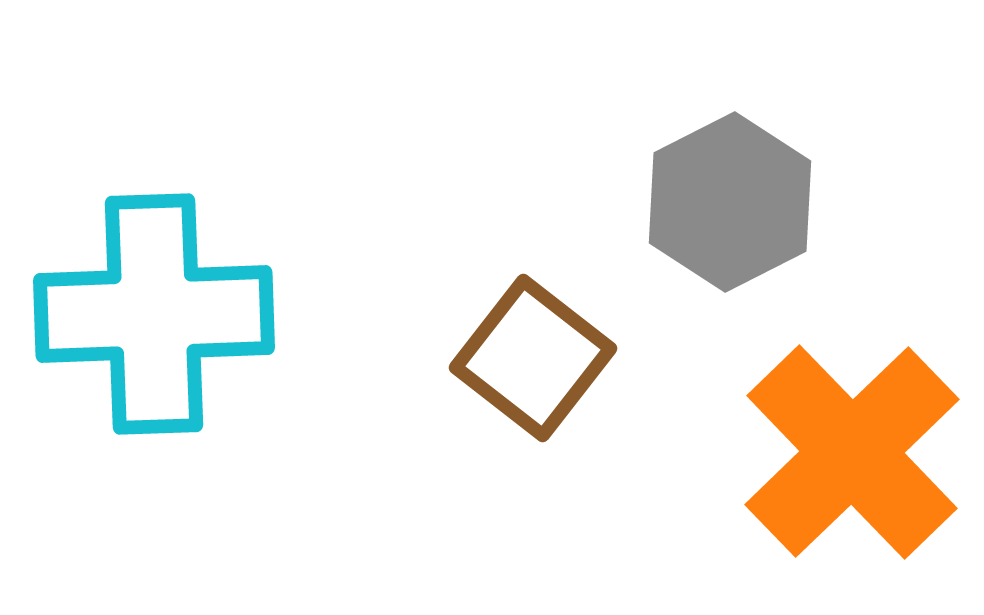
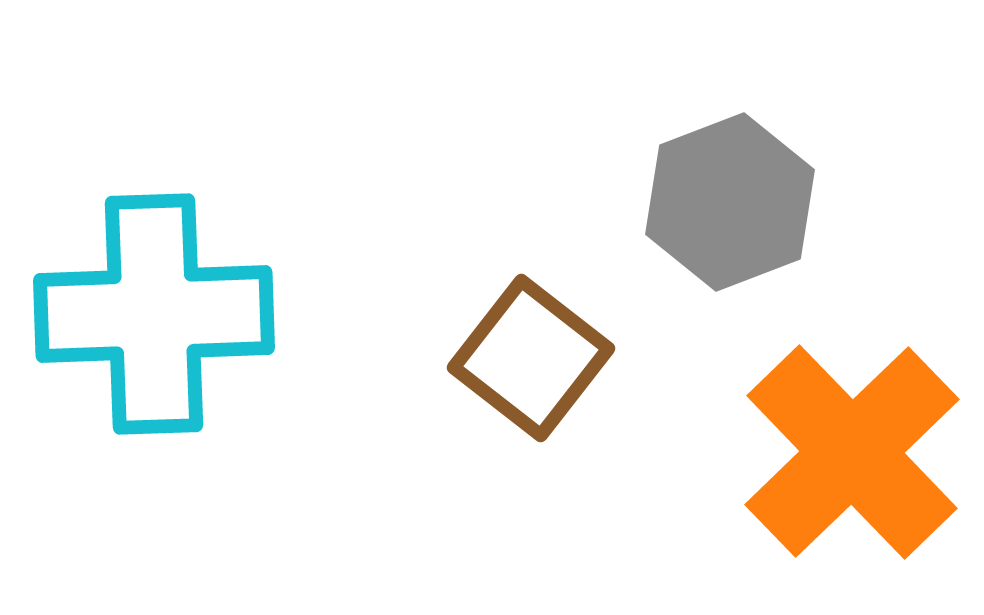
gray hexagon: rotated 6 degrees clockwise
brown square: moved 2 px left
